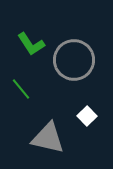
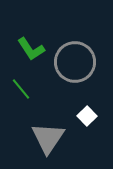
green L-shape: moved 5 px down
gray circle: moved 1 px right, 2 px down
gray triangle: rotated 51 degrees clockwise
